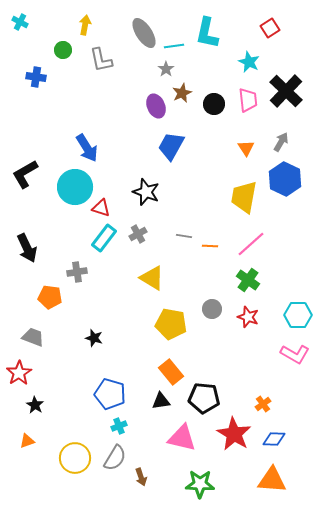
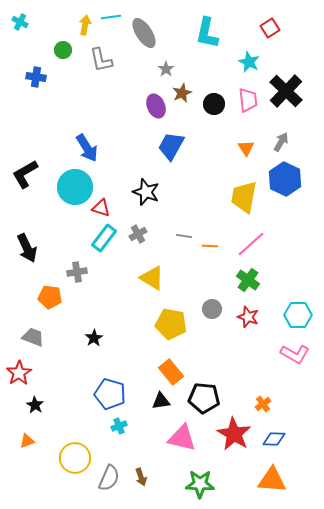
cyan line at (174, 46): moved 63 px left, 29 px up
black star at (94, 338): rotated 24 degrees clockwise
gray semicircle at (115, 458): moved 6 px left, 20 px down; rotated 8 degrees counterclockwise
